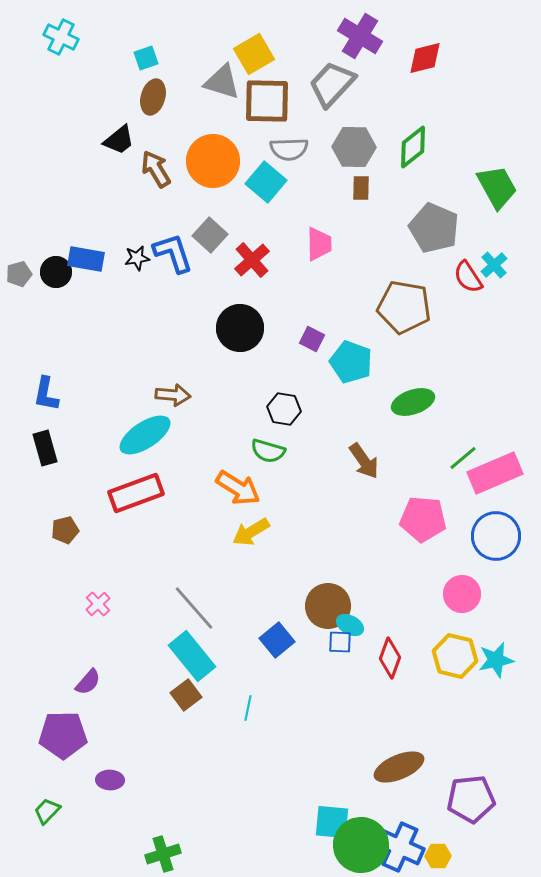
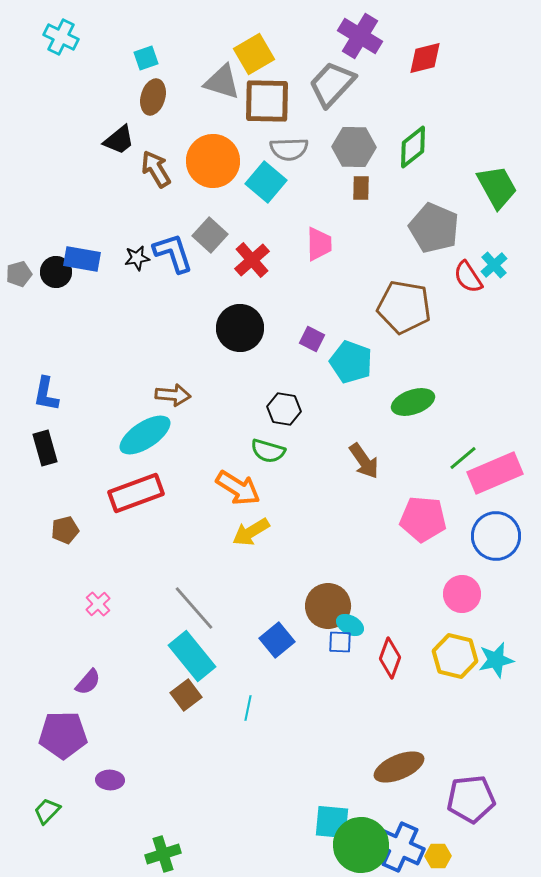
blue rectangle at (86, 259): moved 4 px left
